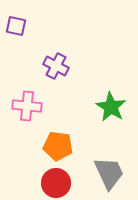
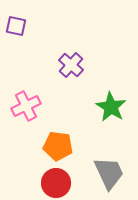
purple cross: moved 15 px right, 1 px up; rotated 15 degrees clockwise
pink cross: moved 1 px left; rotated 32 degrees counterclockwise
